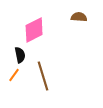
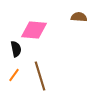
pink diamond: rotated 32 degrees clockwise
black semicircle: moved 4 px left, 6 px up
brown line: moved 3 px left
